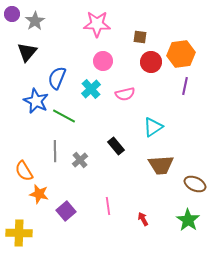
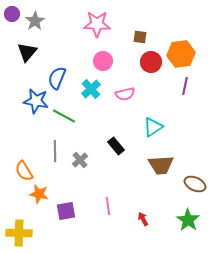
blue star: rotated 15 degrees counterclockwise
purple square: rotated 30 degrees clockwise
